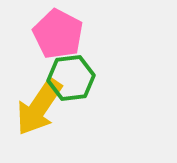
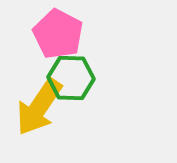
green hexagon: rotated 9 degrees clockwise
